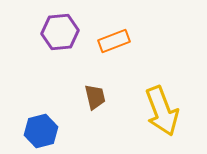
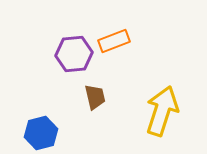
purple hexagon: moved 14 px right, 22 px down
yellow arrow: rotated 141 degrees counterclockwise
blue hexagon: moved 2 px down
